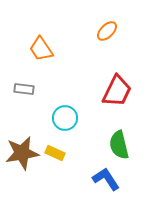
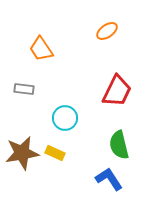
orange ellipse: rotated 10 degrees clockwise
blue L-shape: moved 3 px right
